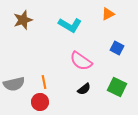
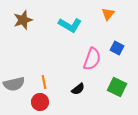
orange triangle: rotated 24 degrees counterclockwise
pink semicircle: moved 11 px right, 2 px up; rotated 105 degrees counterclockwise
black semicircle: moved 6 px left
